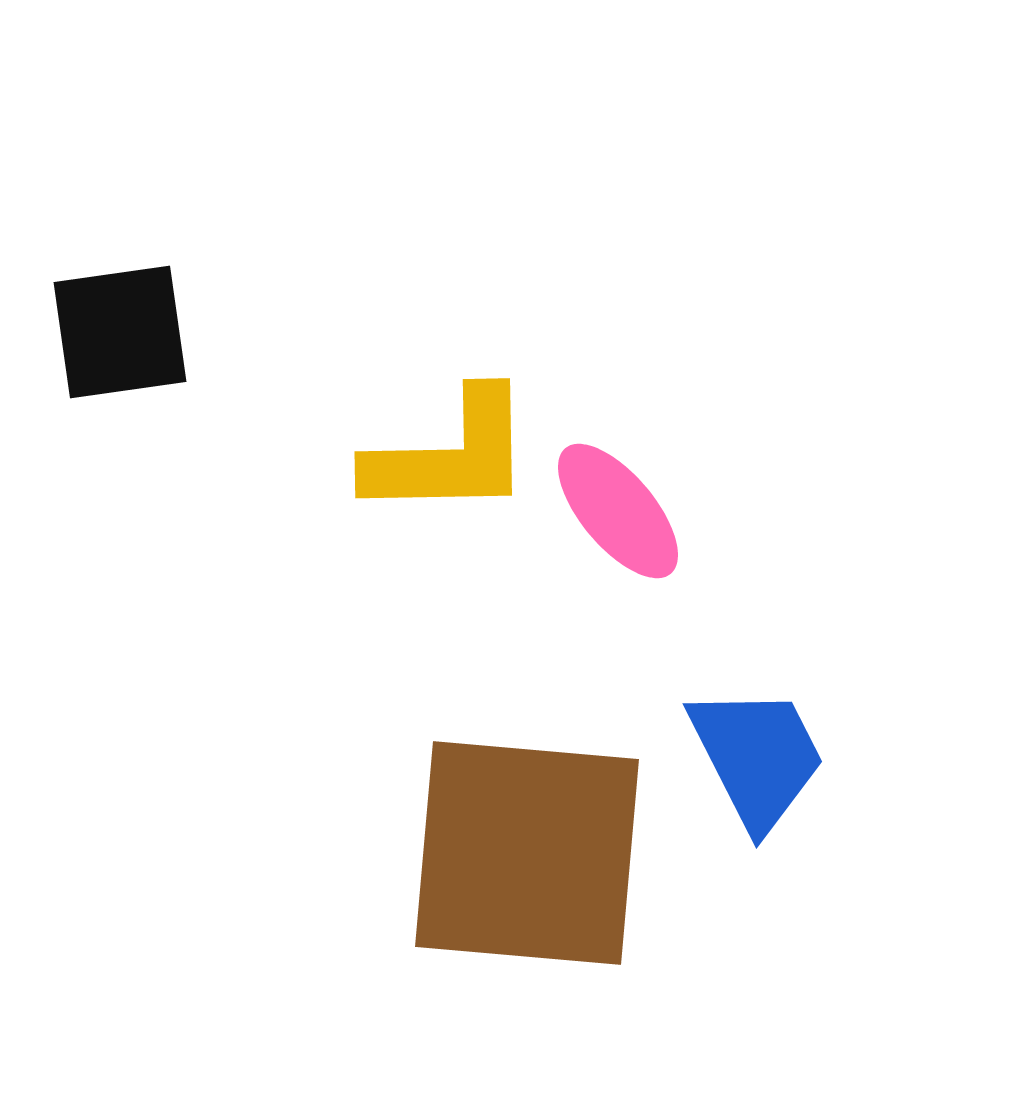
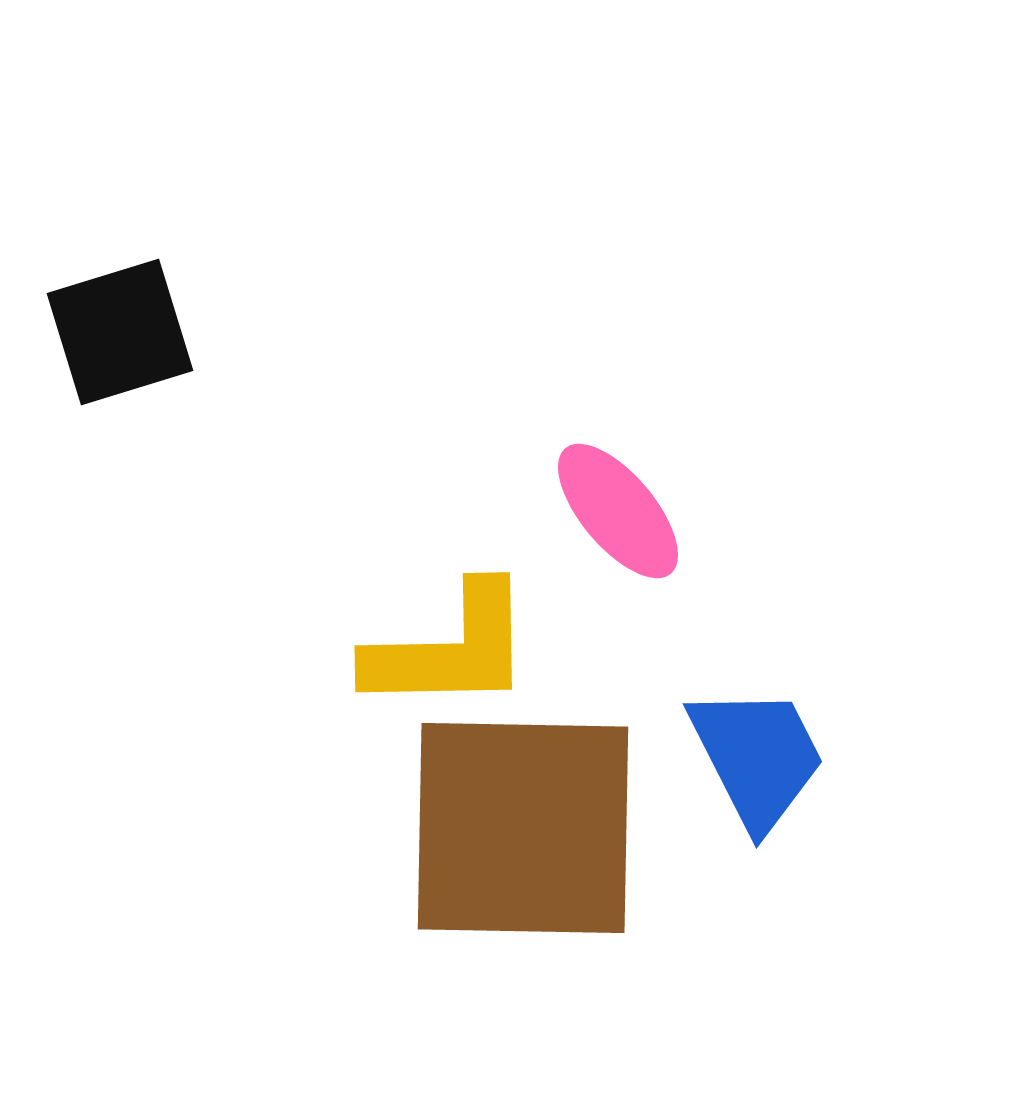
black square: rotated 9 degrees counterclockwise
yellow L-shape: moved 194 px down
brown square: moved 4 px left, 25 px up; rotated 4 degrees counterclockwise
